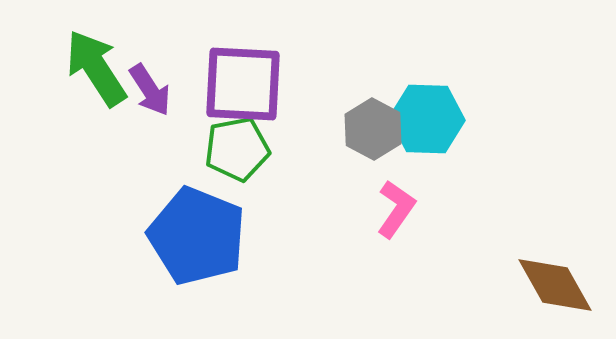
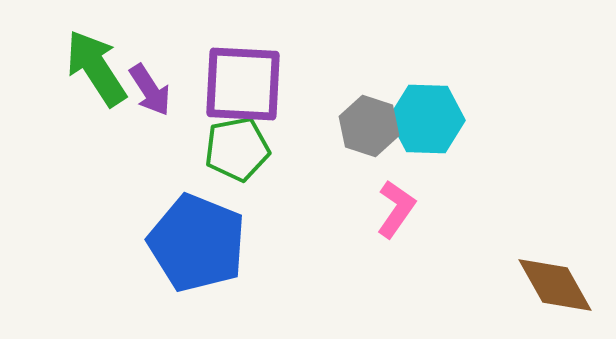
gray hexagon: moved 4 px left, 3 px up; rotated 10 degrees counterclockwise
blue pentagon: moved 7 px down
